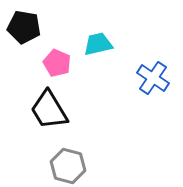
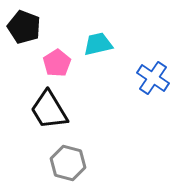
black pentagon: rotated 12 degrees clockwise
pink pentagon: rotated 16 degrees clockwise
gray hexagon: moved 3 px up
